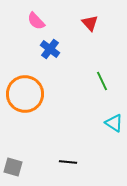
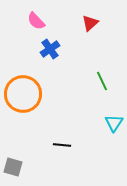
red triangle: rotated 30 degrees clockwise
blue cross: rotated 18 degrees clockwise
orange circle: moved 2 px left
cyan triangle: rotated 30 degrees clockwise
black line: moved 6 px left, 17 px up
